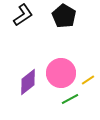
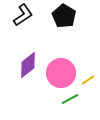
purple diamond: moved 17 px up
